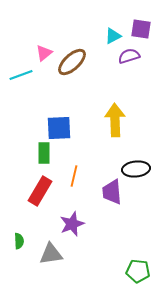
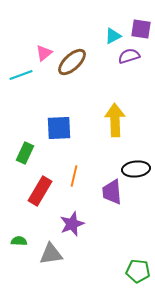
green rectangle: moved 19 px left; rotated 25 degrees clockwise
green semicircle: rotated 84 degrees counterclockwise
